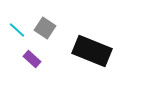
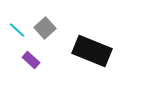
gray square: rotated 15 degrees clockwise
purple rectangle: moved 1 px left, 1 px down
